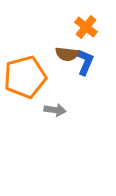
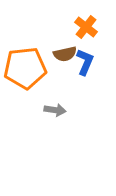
brown semicircle: moved 2 px left; rotated 20 degrees counterclockwise
orange pentagon: moved 9 px up; rotated 9 degrees clockwise
